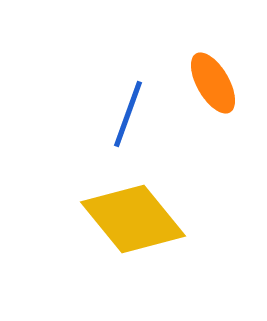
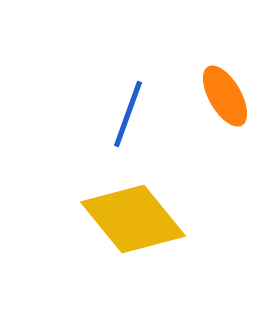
orange ellipse: moved 12 px right, 13 px down
